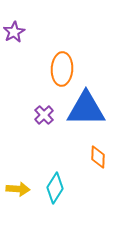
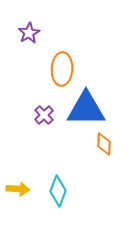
purple star: moved 15 px right, 1 px down
orange diamond: moved 6 px right, 13 px up
cyan diamond: moved 3 px right, 3 px down; rotated 12 degrees counterclockwise
